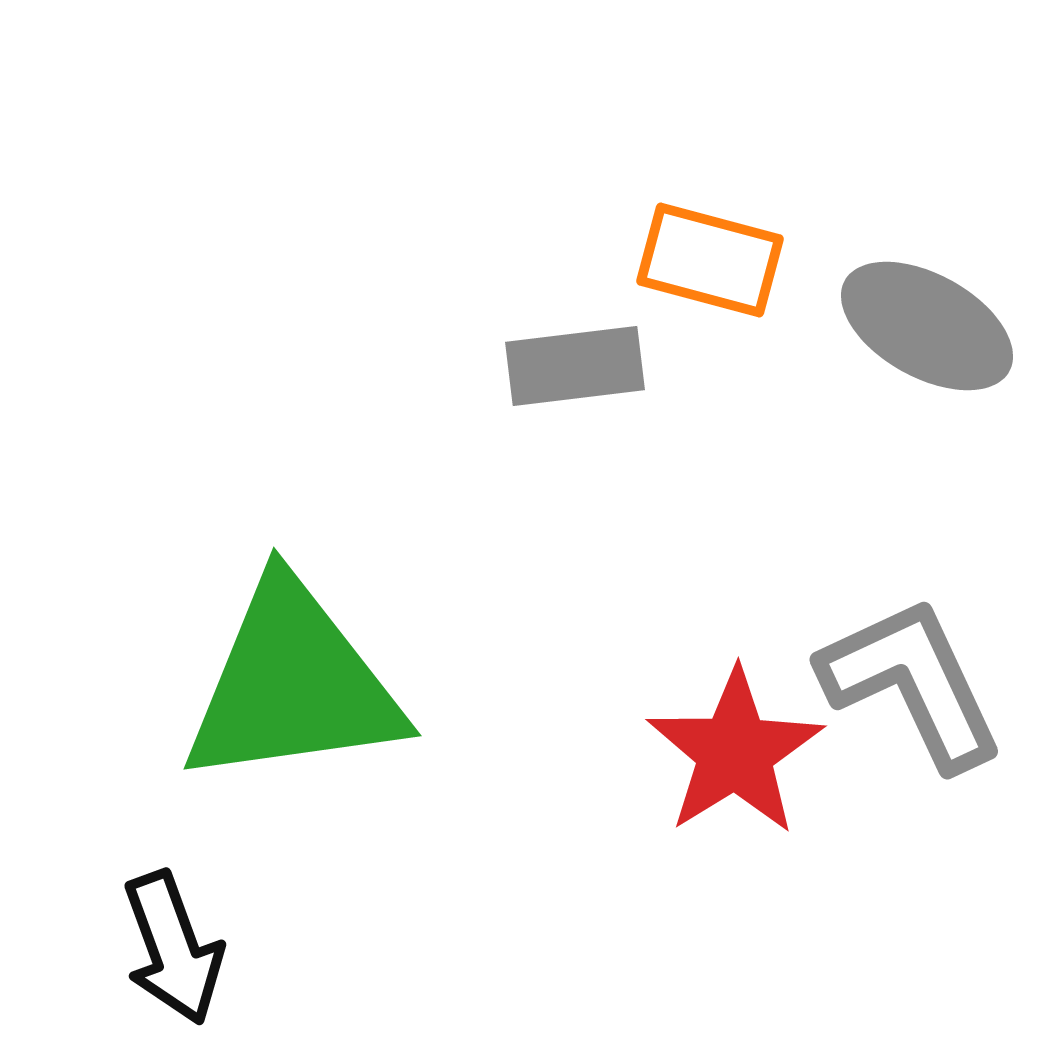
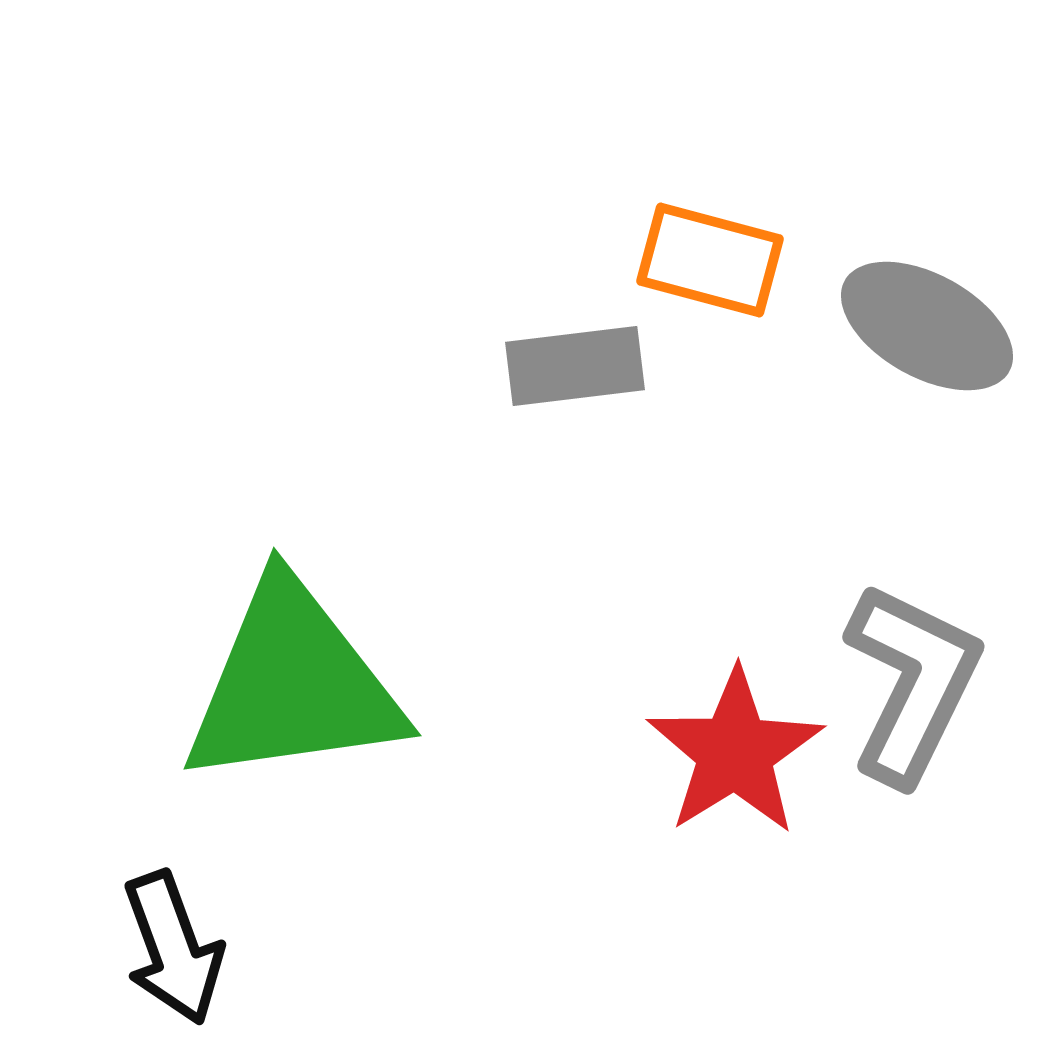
gray L-shape: rotated 51 degrees clockwise
